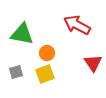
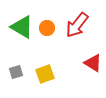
red arrow: rotated 80 degrees counterclockwise
green triangle: moved 7 px up; rotated 20 degrees clockwise
orange circle: moved 25 px up
red triangle: rotated 24 degrees counterclockwise
